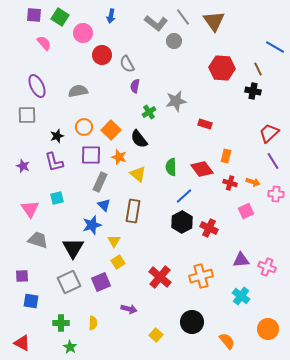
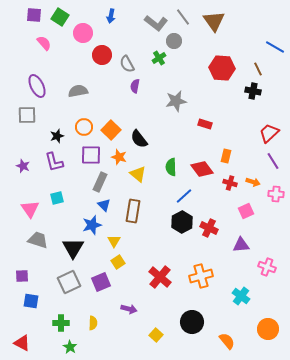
green cross at (149, 112): moved 10 px right, 54 px up
purple triangle at (241, 260): moved 15 px up
